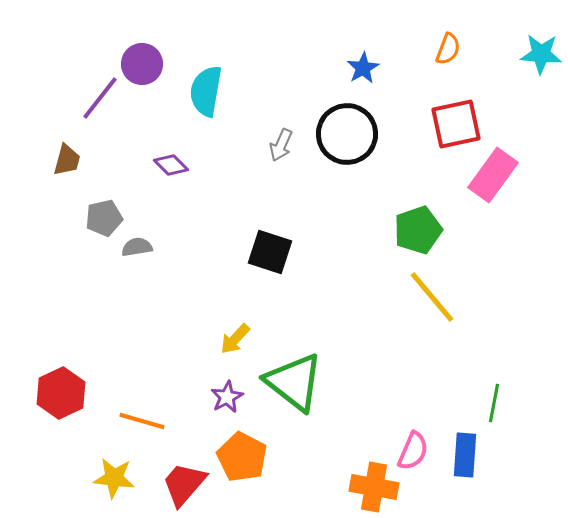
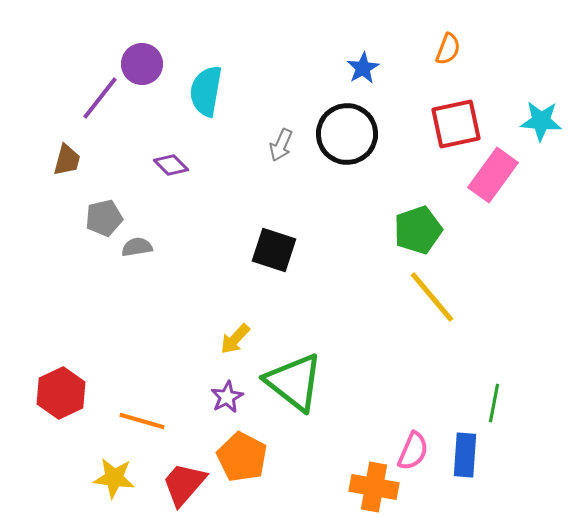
cyan star: moved 67 px down
black square: moved 4 px right, 2 px up
